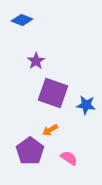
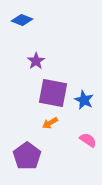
purple square: rotated 8 degrees counterclockwise
blue star: moved 2 px left, 5 px up; rotated 18 degrees clockwise
orange arrow: moved 7 px up
purple pentagon: moved 3 px left, 5 px down
pink semicircle: moved 19 px right, 18 px up
